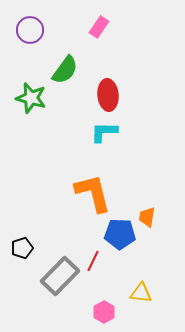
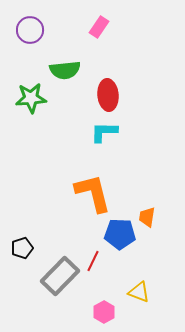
green semicircle: rotated 48 degrees clockwise
green star: rotated 20 degrees counterclockwise
yellow triangle: moved 2 px left, 1 px up; rotated 15 degrees clockwise
